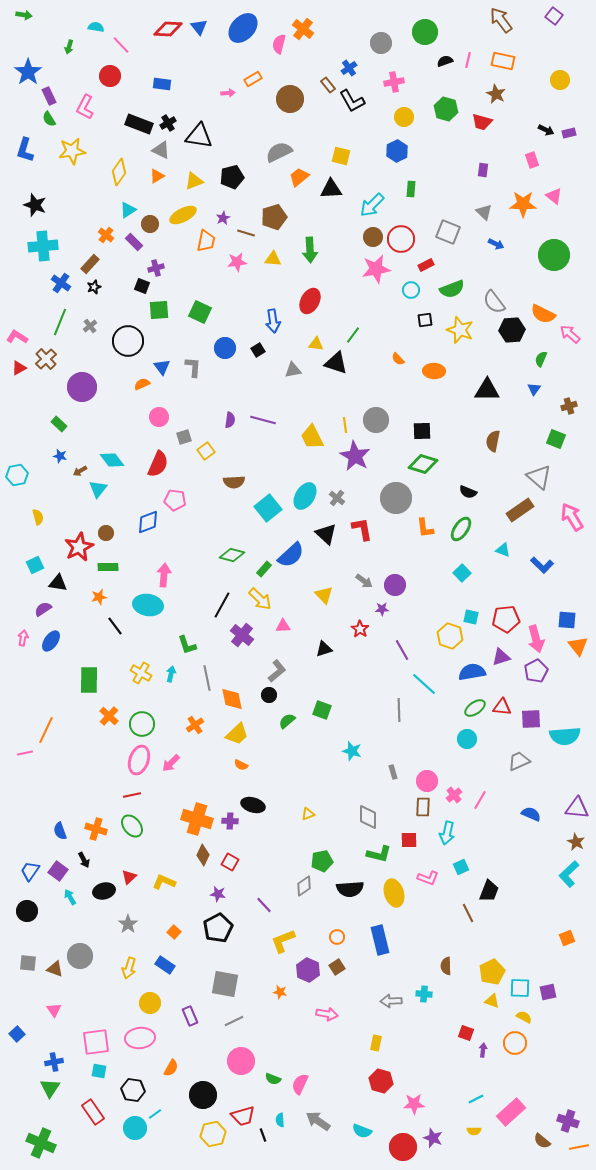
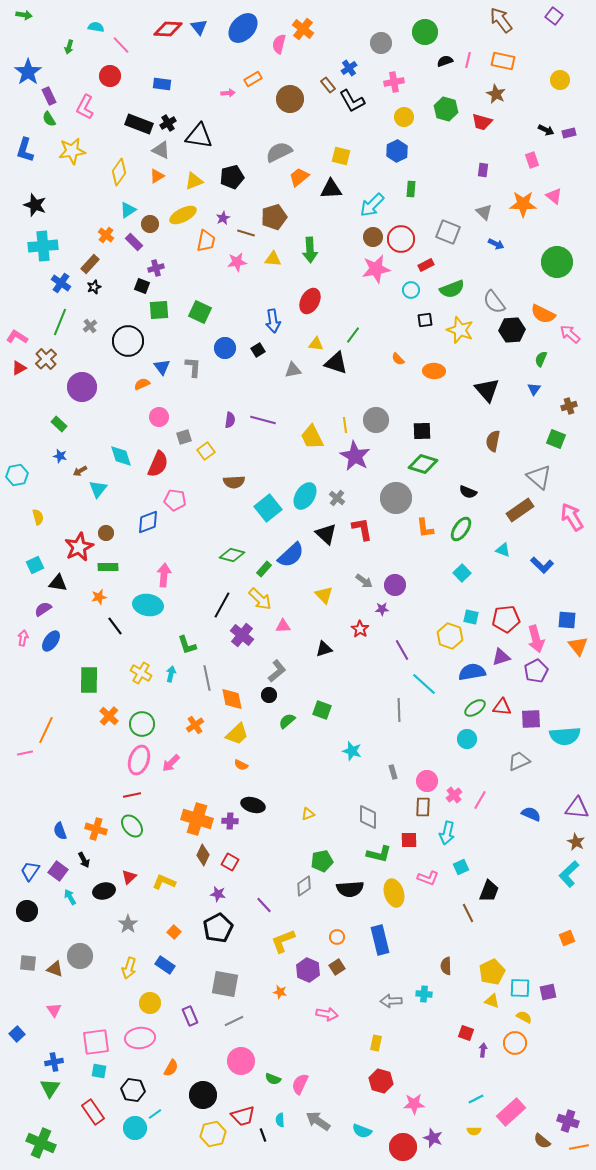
green circle at (554, 255): moved 3 px right, 7 px down
black triangle at (487, 390): rotated 48 degrees clockwise
cyan diamond at (112, 460): moved 9 px right, 4 px up; rotated 20 degrees clockwise
